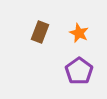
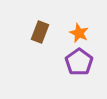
purple pentagon: moved 9 px up
